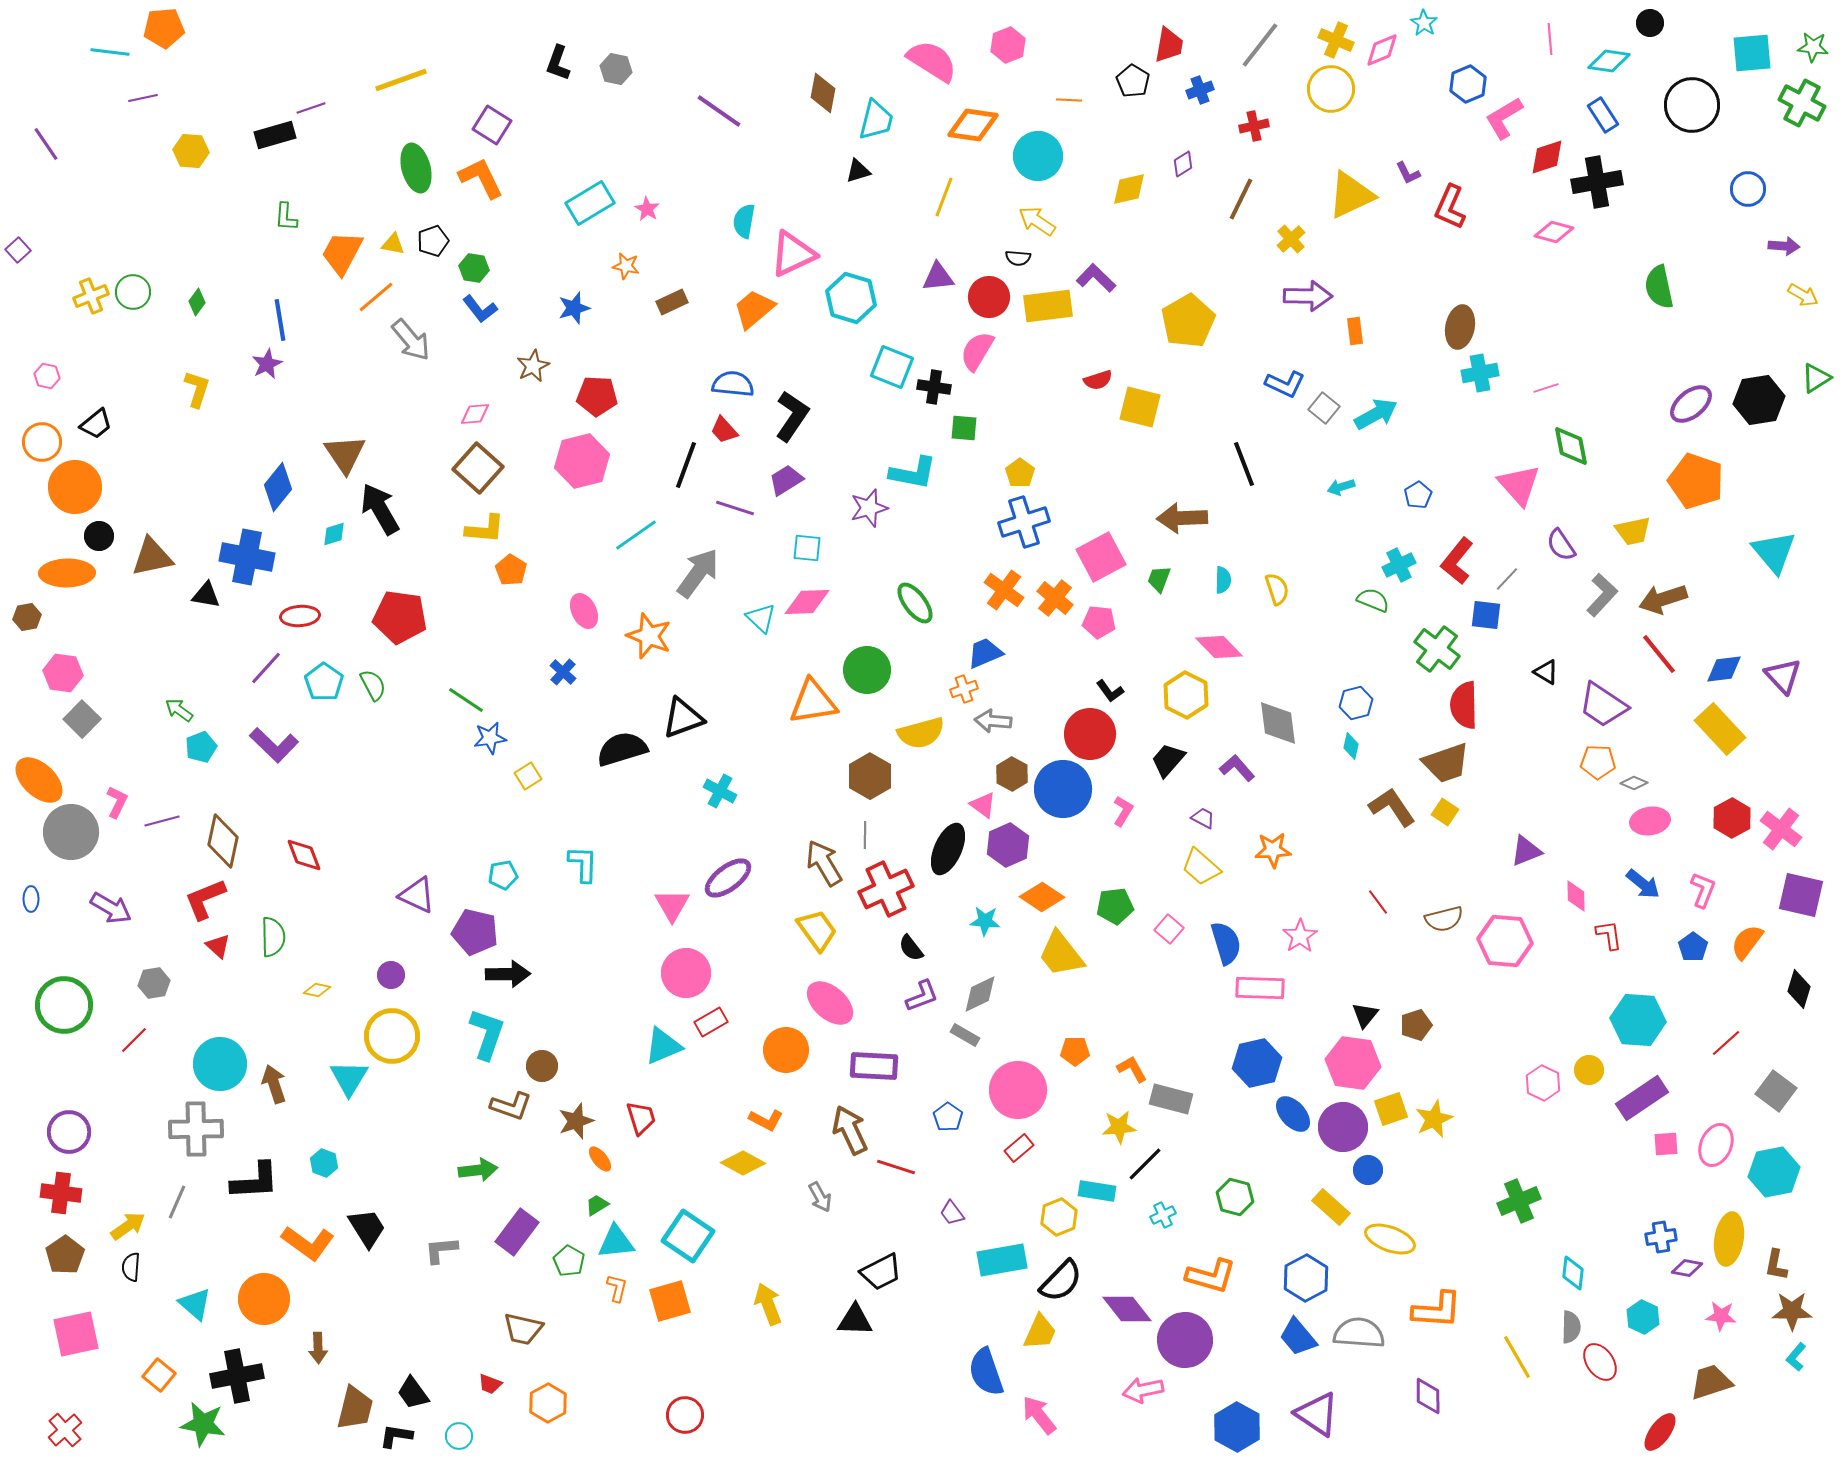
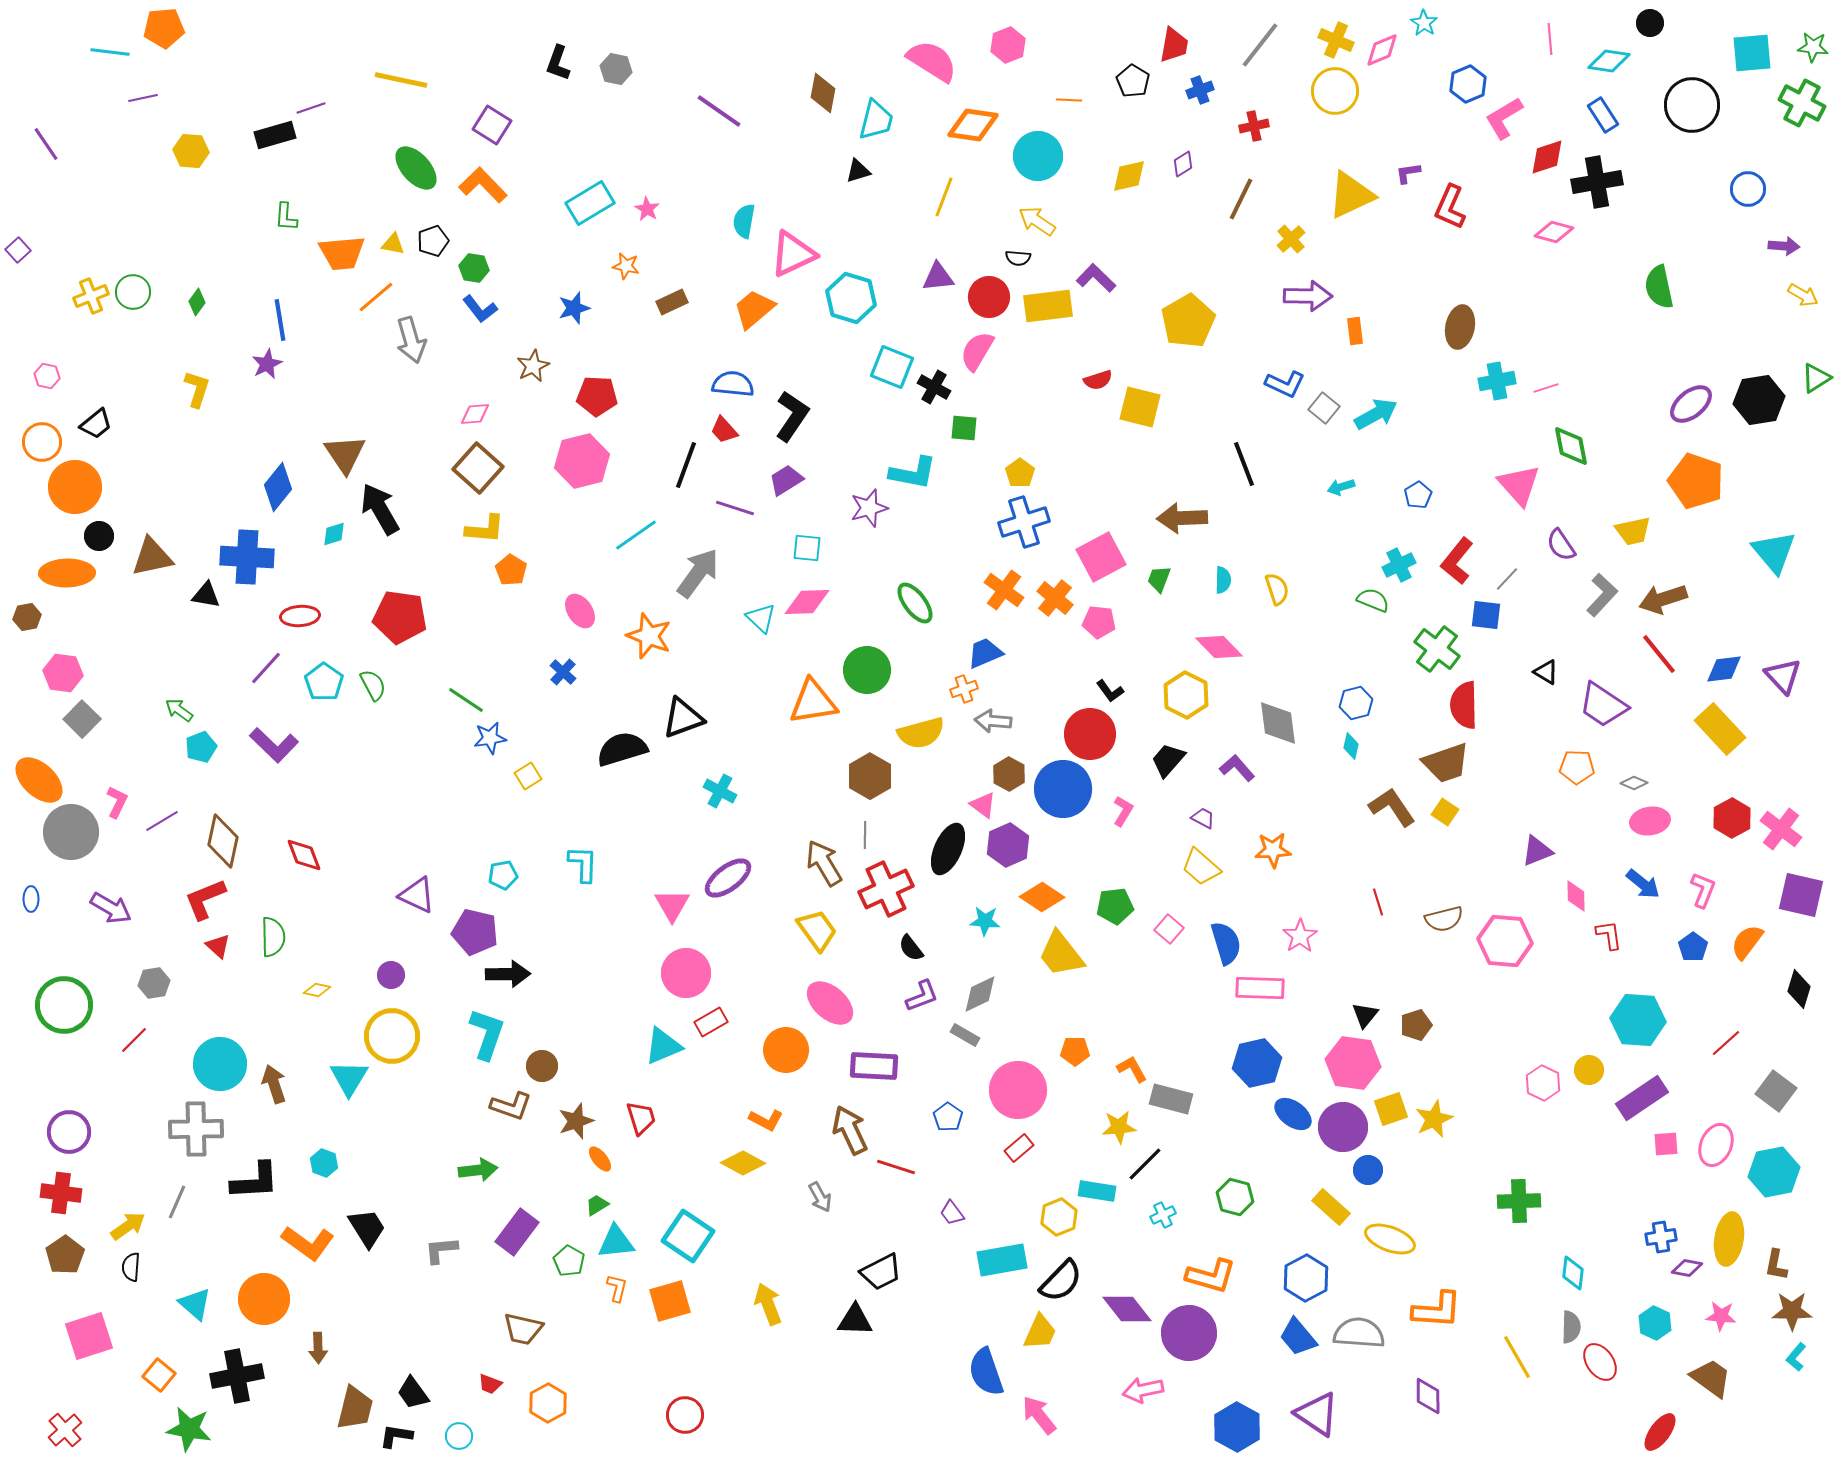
red trapezoid at (1169, 45): moved 5 px right
yellow line at (401, 80): rotated 32 degrees clockwise
yellow circle at (1331, 89): moved 4 px right, 2 px down
green ellipse at (416, 168): rotated 27 degrees counterclockwise
purple L-shape at (1408, 173): rotated 108 degrees clockwise
orange L-shape at (481, 178): moved 2 px right, 7 px down; rotated 18 degrees counterclockwise
yellow diamond at (1129, 189): moved 13 px up
orange trapezoid at (342, 253): rotated 123 degrees counterclockwise
gray arrow at (411, 340): rotated 24 degrees clockwise
cyan cross at (1480, 373): moved 17 px right, 8 px down
black cross at (934, 387): rotated 20 degrees clockwise
blue cross at (247, 557): rotated 8 degrees counterclockwise
pink ellipse at (584, 611): moved 4 px left; rotated 8 degrees counterclockwise
orange pentagon at (1598, 762): moved 21 px left, 5 px down
brown hexagon at (1012, 774): moved 3 px left
purple line at (162, 821): rotated 16 degrees counterclockwise
purple triangle at (1526, 851): moved 11 px right
red line at (1378, 902): rotated 20 degrees clockwise
blue ellipse at (1293, 1114): rotated 12 degrees counterclockwise
green cross at (1519, 1201): rotated 21 degrees clockwise
cyan hexagon at (1643, 1317): moved 12 px right, 6 px down
pink square at (76, 1334): moved 13 px right, 2 px down; rotated 6 degrees counterclockwise
purple circle at (1185, 1340): moved 4 px right, 7 px up
brown trapezoid at (1711, 1382): moved 4 px up; rotated 54 degrees clockwise
green star at (203, 1424): moved 14 px left, 5 px down
